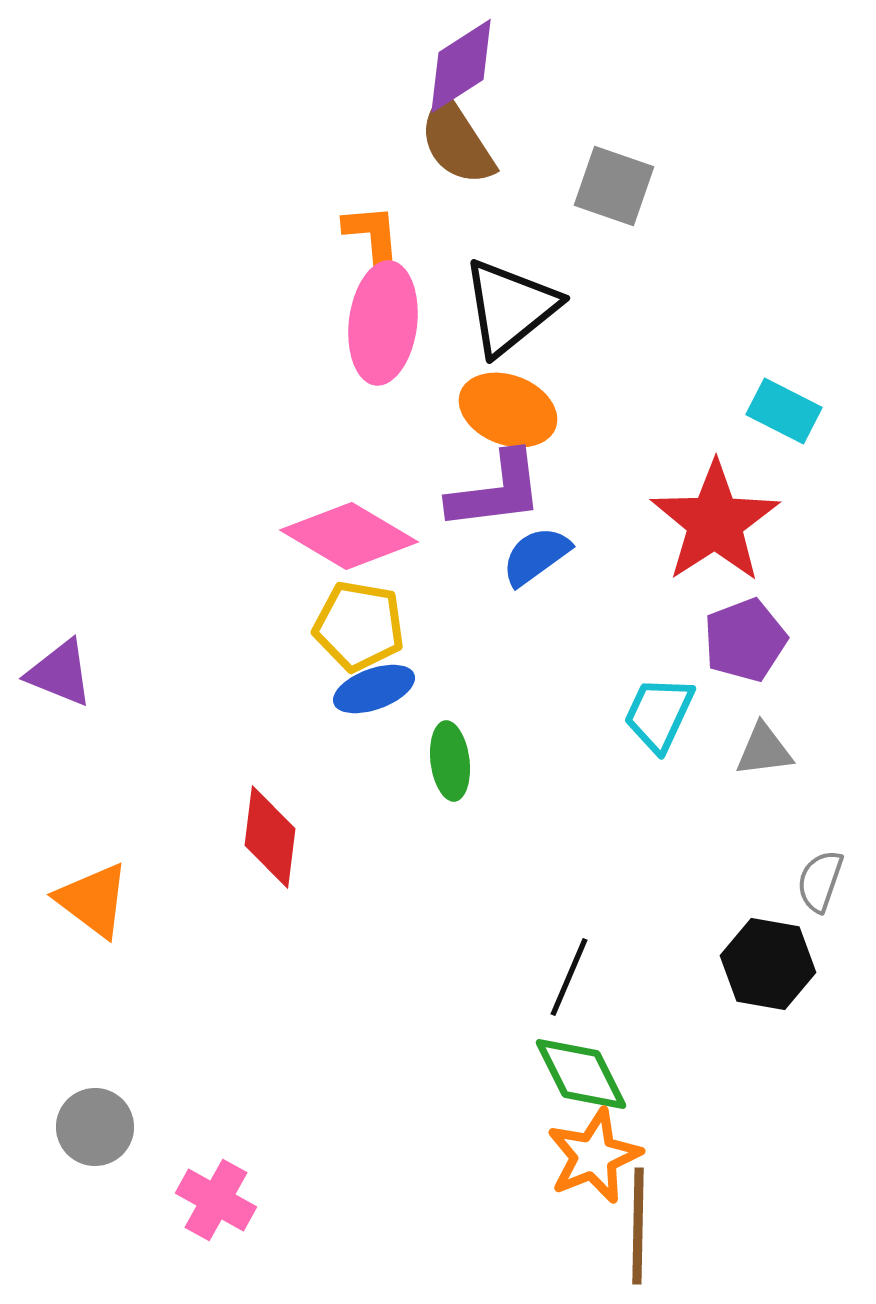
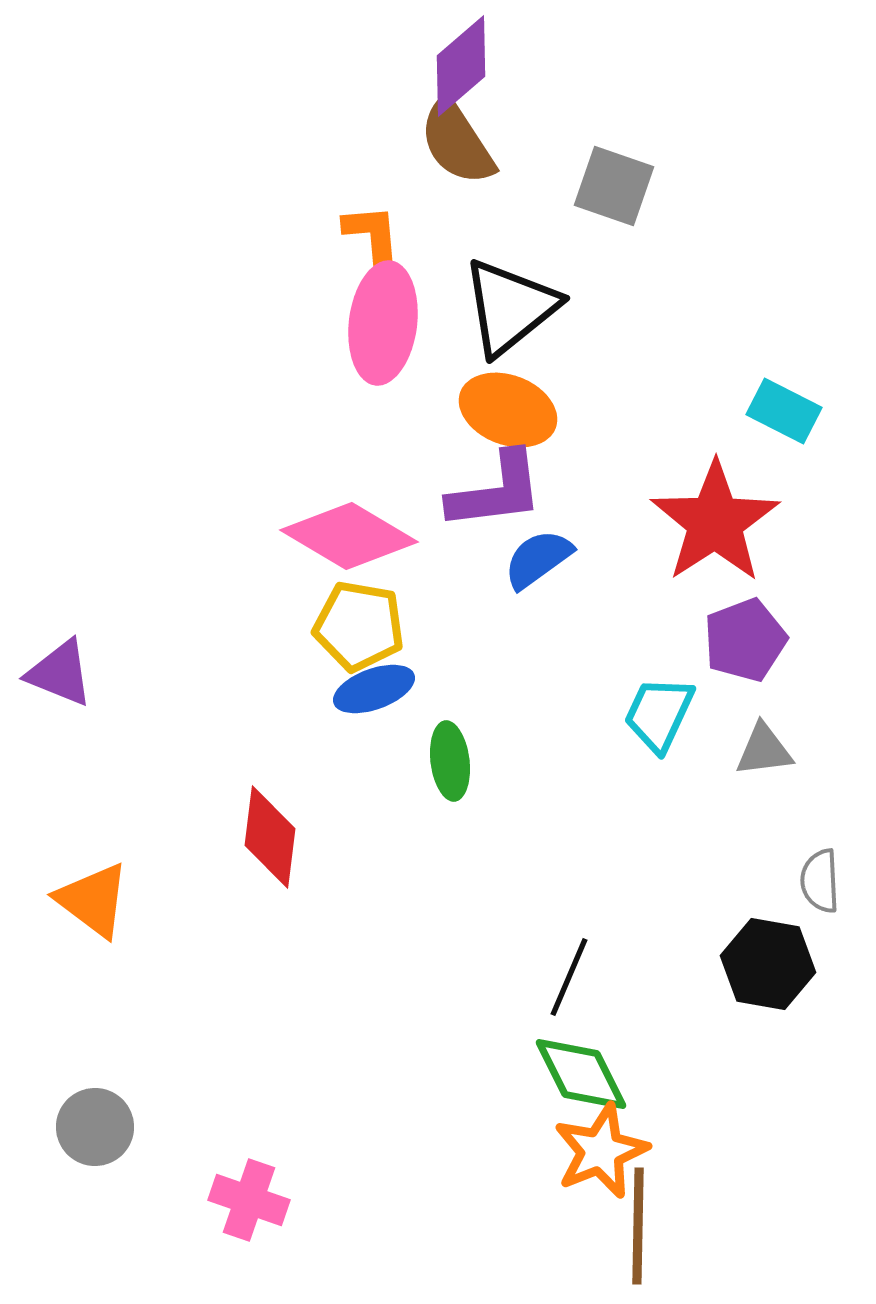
purple diamond: rotated 8 degrees counterclockwise
blue semicircle: moved 2 px right, 3 px down
gray semicircle: rotated 22 degrees counterclockwise
orange star: moved 7 px right, 5 px up
pink cross: moved 33 px right; rotated 10 degrees counterclockwise
